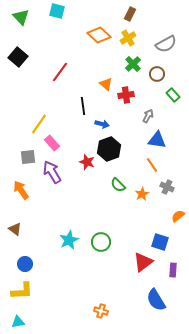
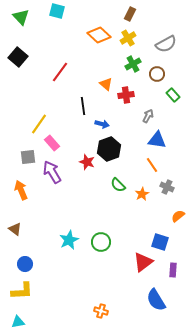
green cross: rotated 14 degrees clockwise
orange arrow: rotated 12 degrees clockwise
